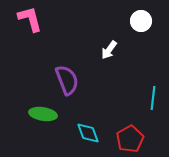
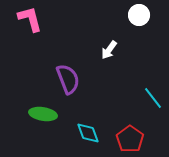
white circle: moved 2 px left, 6 px up
purple semicircle: moved 1 px right, 1 px up
cyan line: rotated 45 degrees counterclockwise
red pentagon: rotated 8 degrees counterclockwise
